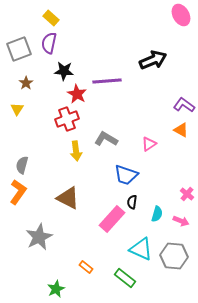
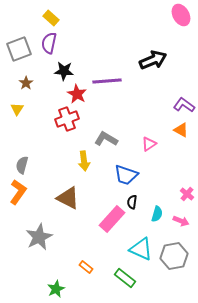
yellow arrow: moved 8 px right, 10 px down
gray hexagon: rotated 16 degrees counterclockwise
